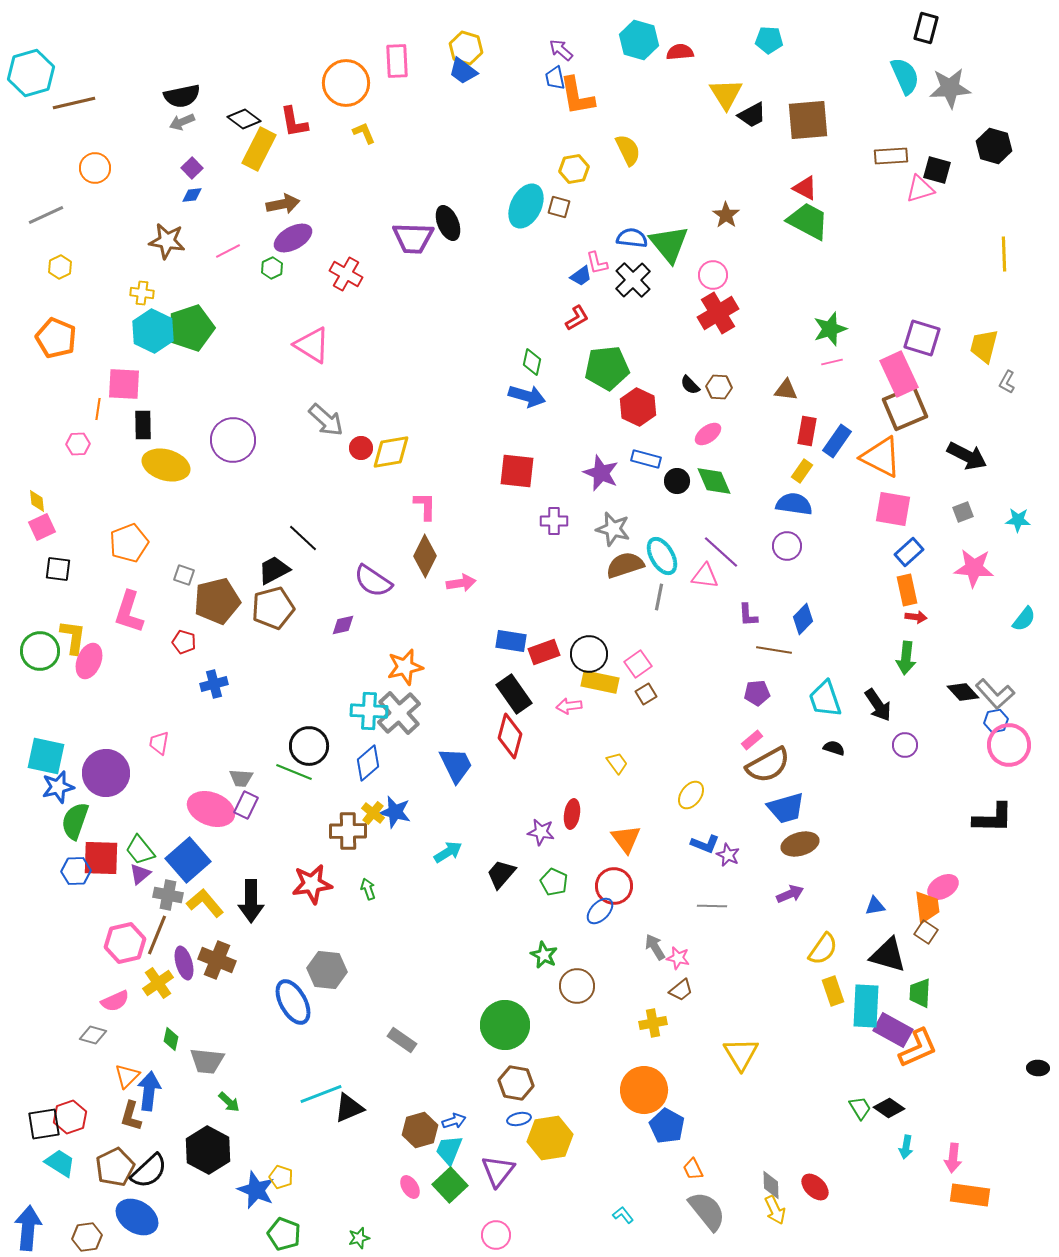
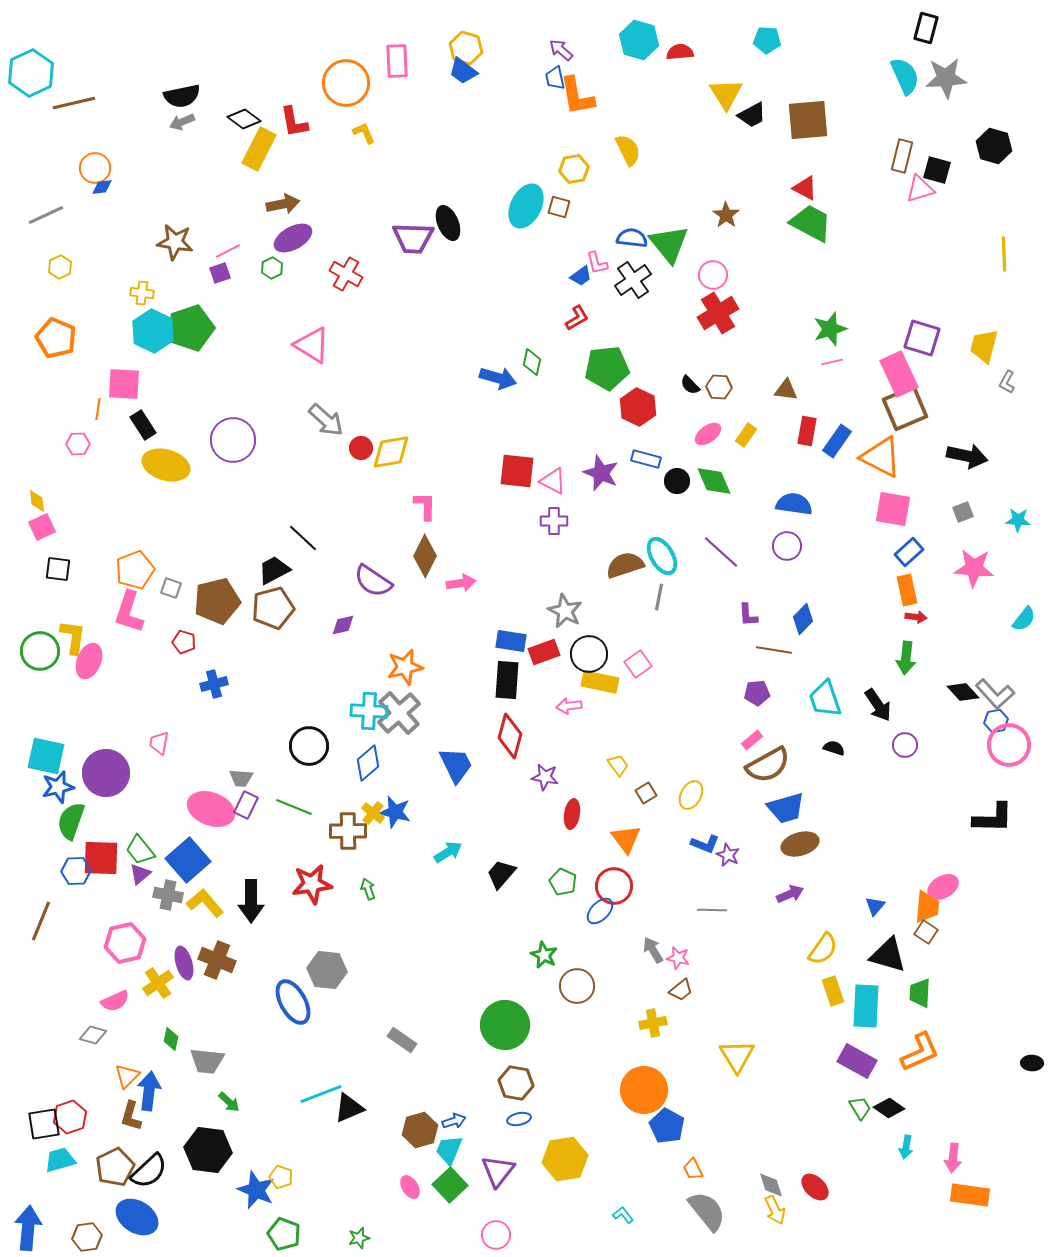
cyan pentagon at (769, 40): moved 2 px left
cyan hexagon at (31, 73): rotated 9 degrees counterclockwise
gray star at (950, 88): moved 4 px left, 10 px up
brown rectangle at (891, 156): moved 11 px right; rotated 72 degrees counterclockwise
purple square at (192, 168): moved 28 px right, 105 px down; rotated 25 degrees clockwise
blue diamond at (192, 195): moved 90 px left, 8 px up
green trapezoid at (808, 221): moved 3 px right, 2 px down
brown star at (167, 241): moved 8 px right, 1 px down
black cross at (633, 280): rotated 9 degrees clockwise
blue arrow at (527, 396): moved 29 px left, 18 px up
black rectangle at (143, 425): rotated 32 degrees counterclockwise
black arrow at (967, 456): rotated 15 degrees counterclockwise
yellow rectangle at (802, 471): moved 56 px left, 36 px up
gray star at (613, 529): moved 48 px left, 82 px down; rotated 12 degrees clockwise
orange pentagon at (129, 543): moved 6 px right, 27 px down
gray square at (184, 575): moved 13 px left, 13 px down
pink triangle at (705, 576): moved 152 px left, 95 px up; rotated 20 degrees clockwise
black rectangle at (514, 694): moved 7 px left, 14 px up; rotated 39 degrees clockwise
brown square at (646, 694): moved 99 px down
yellow trapezoid at (617, 763): moved 1 px right, 2 px down
green line at (294, 772): moved 35 px down
yellow ellipse at (691, 795): rotated 8 degrees counterclockwise
green semicircle at (75, 821): moved 4 px left
purple star at (541, 832): moved 4 px right, 55 px up
green pentagon at (554, 882): moved 9 px right
gray line at (712, 906): moved 4 px down
blue triangle at (875, 906): rotated 40 degrees counterclockwise
orange trapezoid at (927, 907): rotated 12 degrees clockwise
brown line at (157, 935): moved 116 px left, 14 px up
gray arrow at (655, 947): moved 2 px left, 3 px down
purple rectangle at (893, 1030): moved 36 px left, 31 px down
orange L-shape at (918, 1048): moved 2 px right, 4 px down
yellow triangle at (741, 1054): moved 4 px left, 2 px down
black ellipse at (1038, 1068): moved 6 px left, 5 px up
yellow hexagon at (550, 1138): moved 15 px right, 21 px down
black hexagon at (208, 1150): rotated 21 degrees counterclockwise
cyan trapezoid at (60, 1163): moved 3 px up; rotated 48 degrees counterclockwise
gray diamond at (771, 1185): rotated 16 degrees counterclockwise
